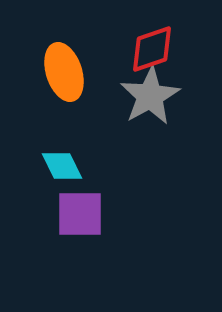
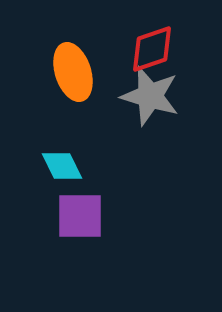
orange ellipse: moved 9 px right
gray star: rotated 26 degrees counterclockwise
purple square: moved 2 px down
